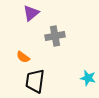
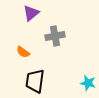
orange semicircle: moved 5 px up
cyan star: moved 5 px down
